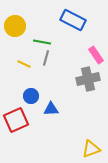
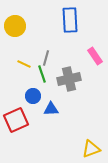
blue rectangle: moved 3 px left; rotated 60 degrees clockwise
green line: moved 32 px down; rotated 60 degrees clockwise
pink rectangle: moved 1 px left, 1 px down
gray cross: moved 19 px left
blue circle: moved 2 px right
